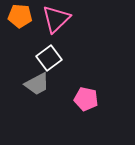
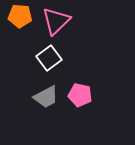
pink triangle: moved 2 px down
gray trapezoid: moved 9 px right, 13 px down
pink pentagon: moved 6 px left, 4 px up
